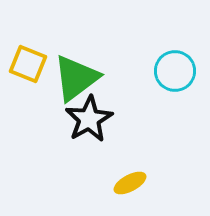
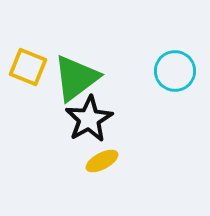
yellow square: moved 3 px down
yellow ellipse: moved 28 px left, 22 px up
